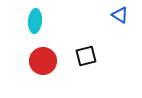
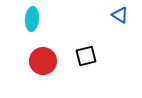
cyan ellipse: moved 3 px left, 2 px up
